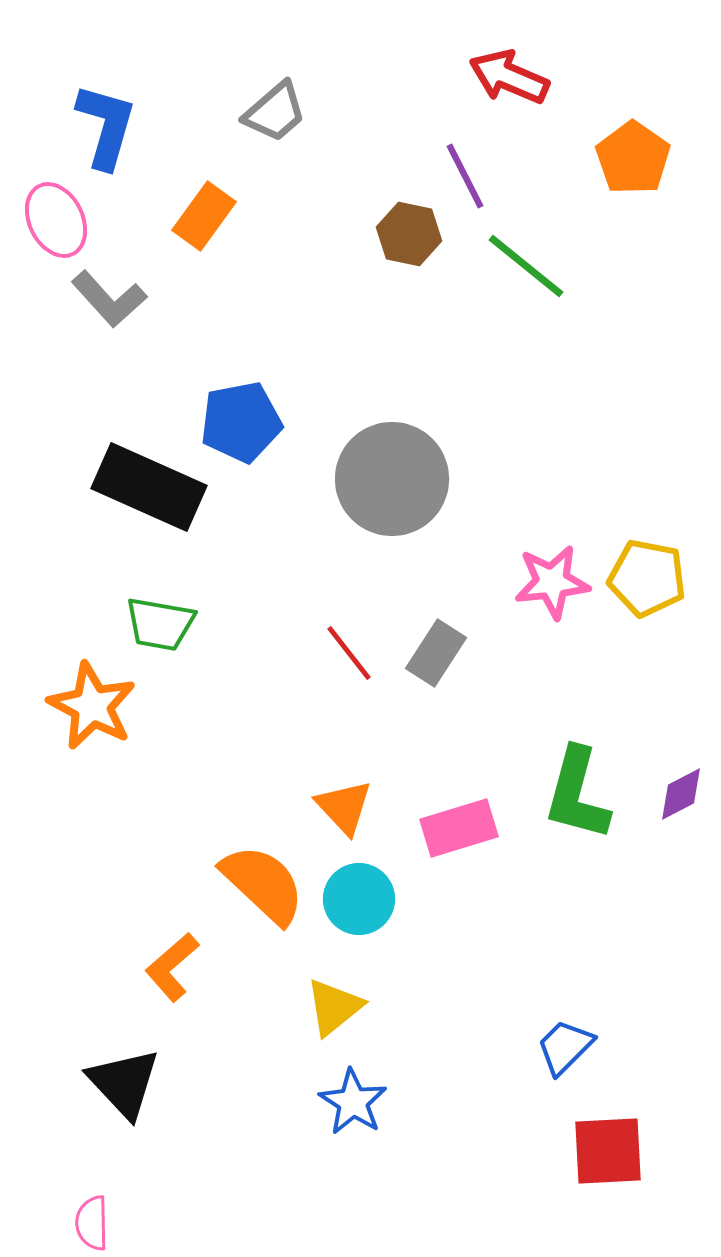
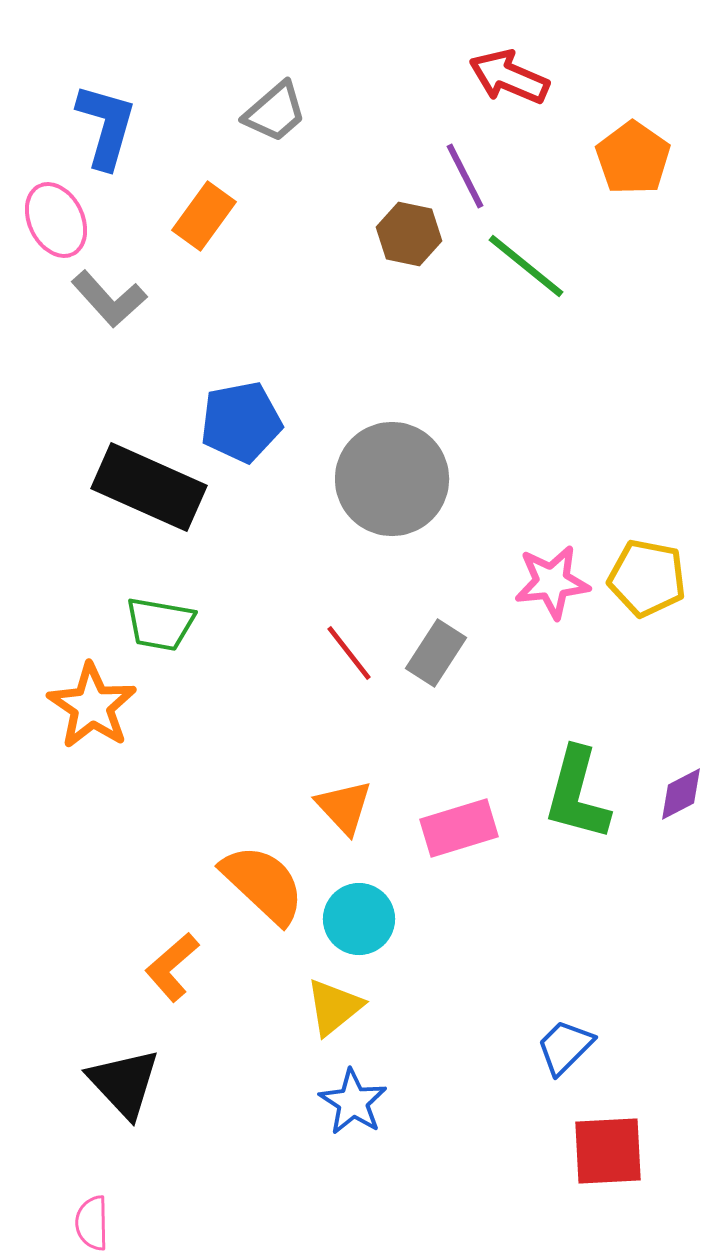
orange star: rotated 6 degrees clockwise
cyan circle: moved 20 px down
